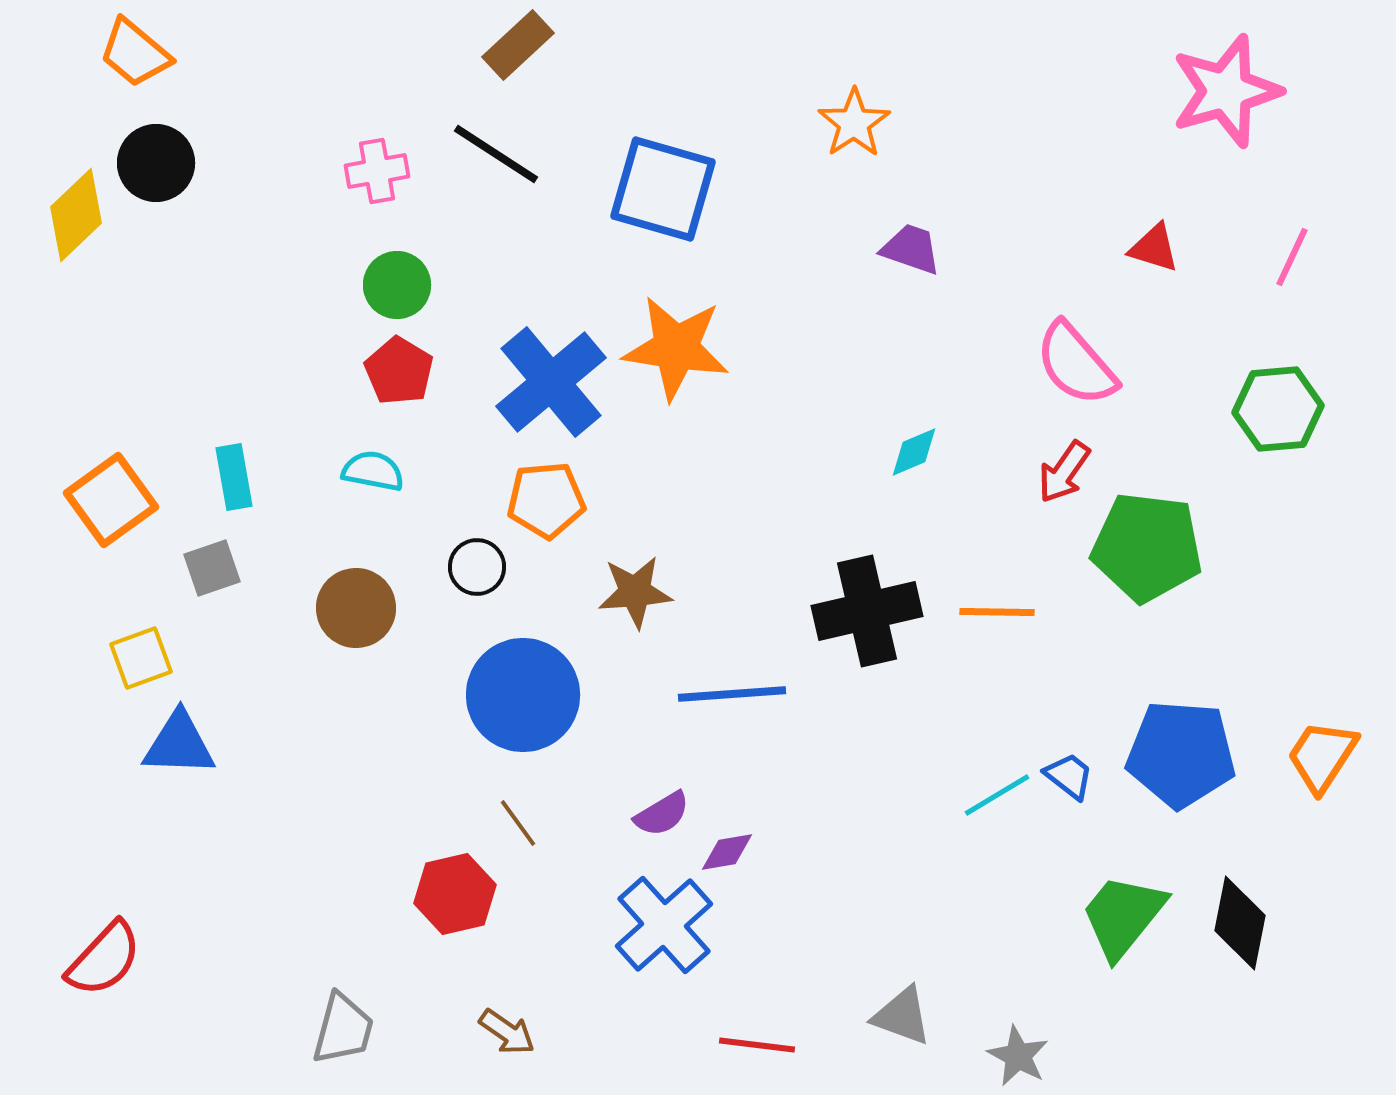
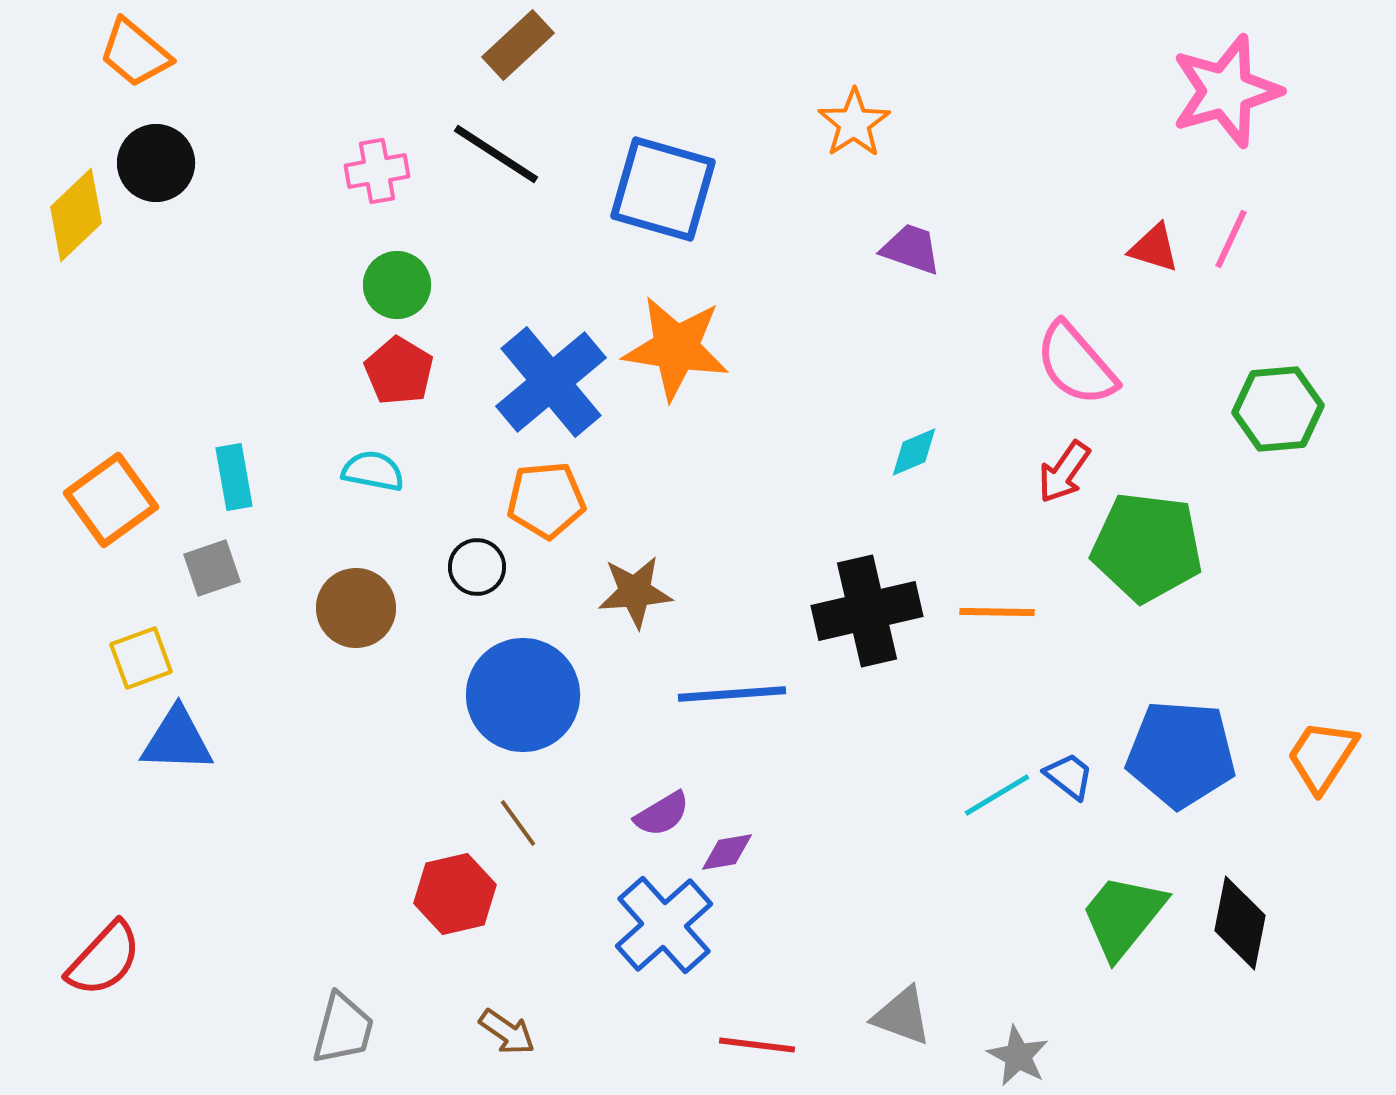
pink line at (1292, 257): moved 61 px left, 18 px up
blue triangle at (179, 744): moved 2 px left, 4 px up
